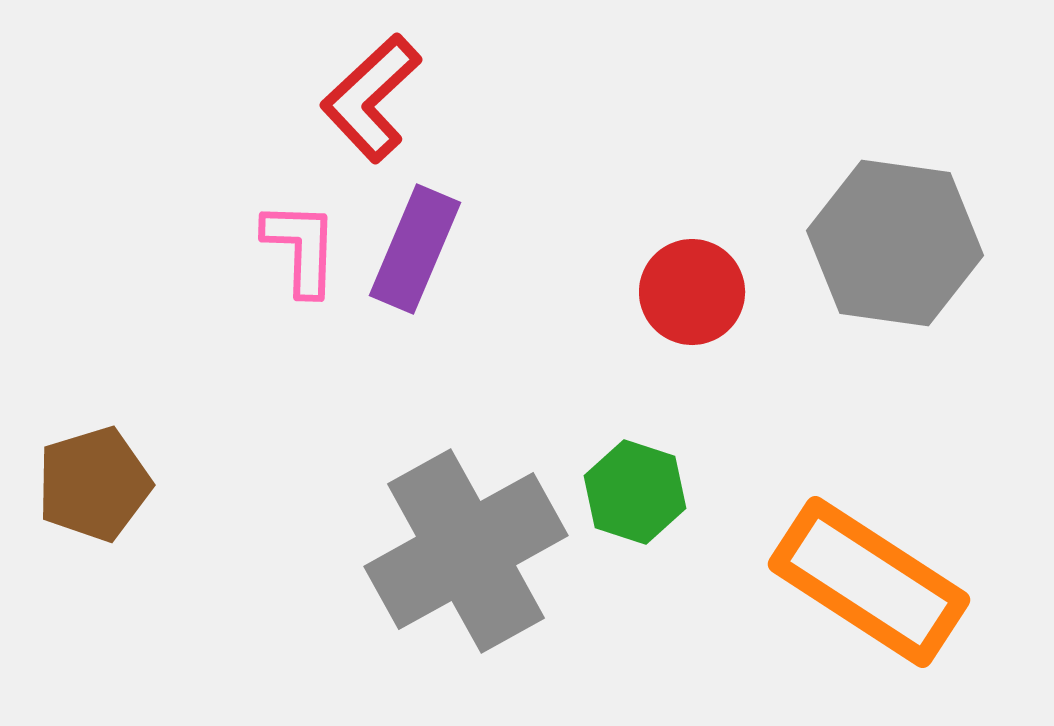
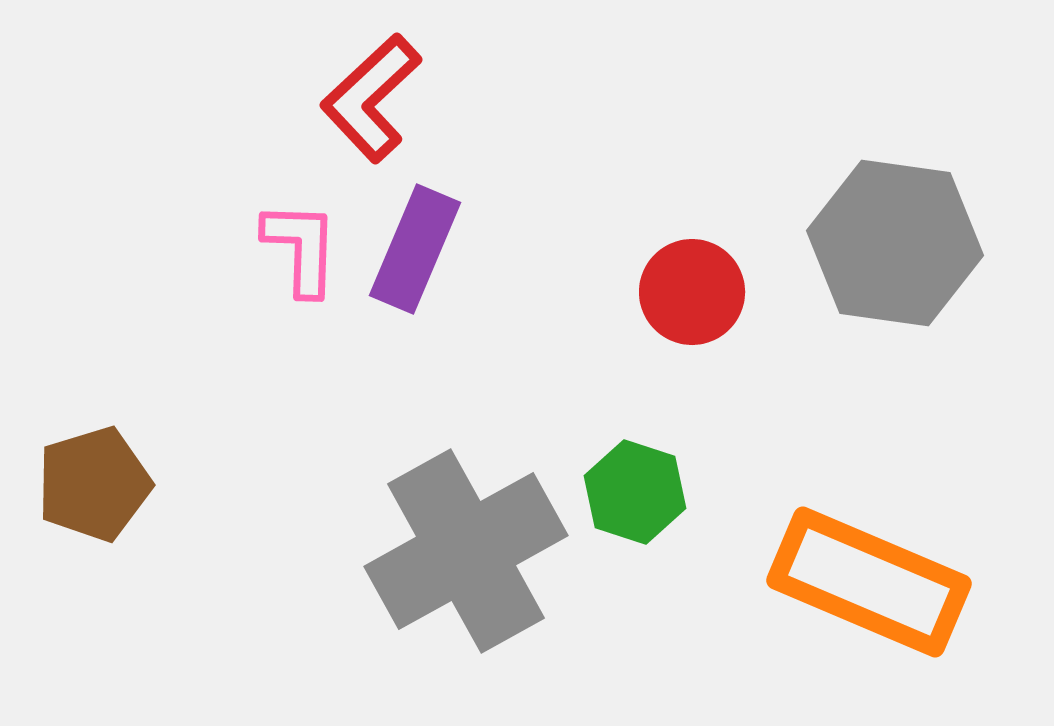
orange rectangle: rotated 10 degrees counterclockwise
